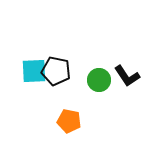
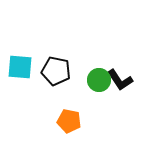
cyan square: moved 14 px left, 4 px up; rotated 8 degrees clockwise
black L-shape: moved 7 px left, 4 px down
